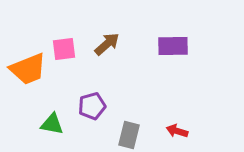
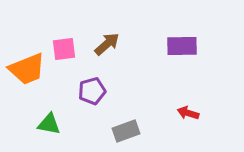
purple rectangle: moved 9 px right
orange trapezoid: moved 1 px left
purple pentagon: moved 15 px up
green triangle: moved 3 px left
red arrow: moved 11 px right, 18 px up
gray rectangle: moved 3 px left, 4 px up; rotated 56 degrees clockwise
